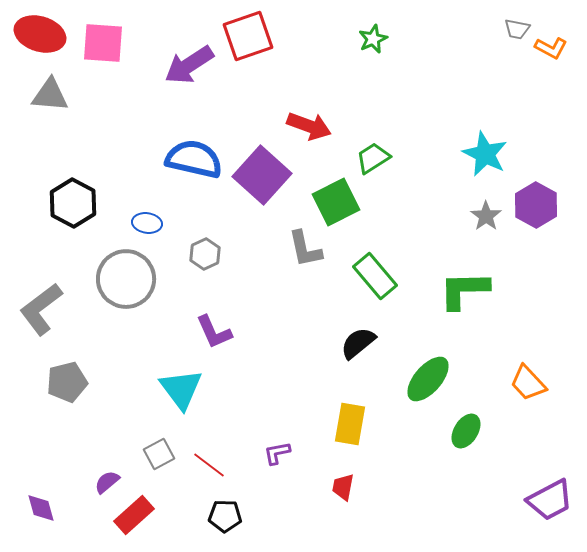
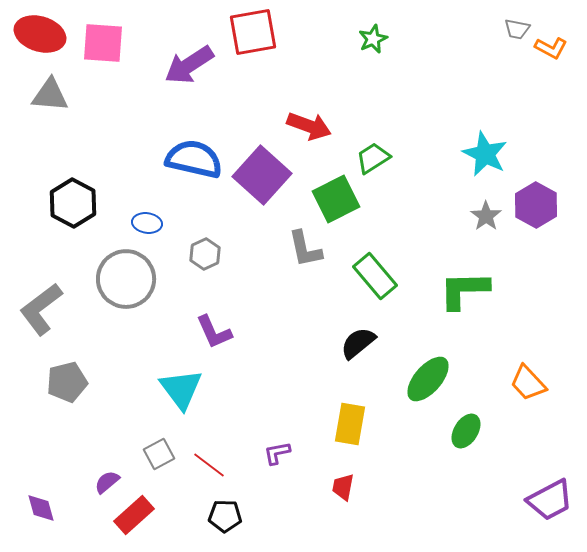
red square at (248, 36): moved 5 px right, 4 px up; rotated 9 degrees clockwise
green square at (336, 202): moved 3 px up
